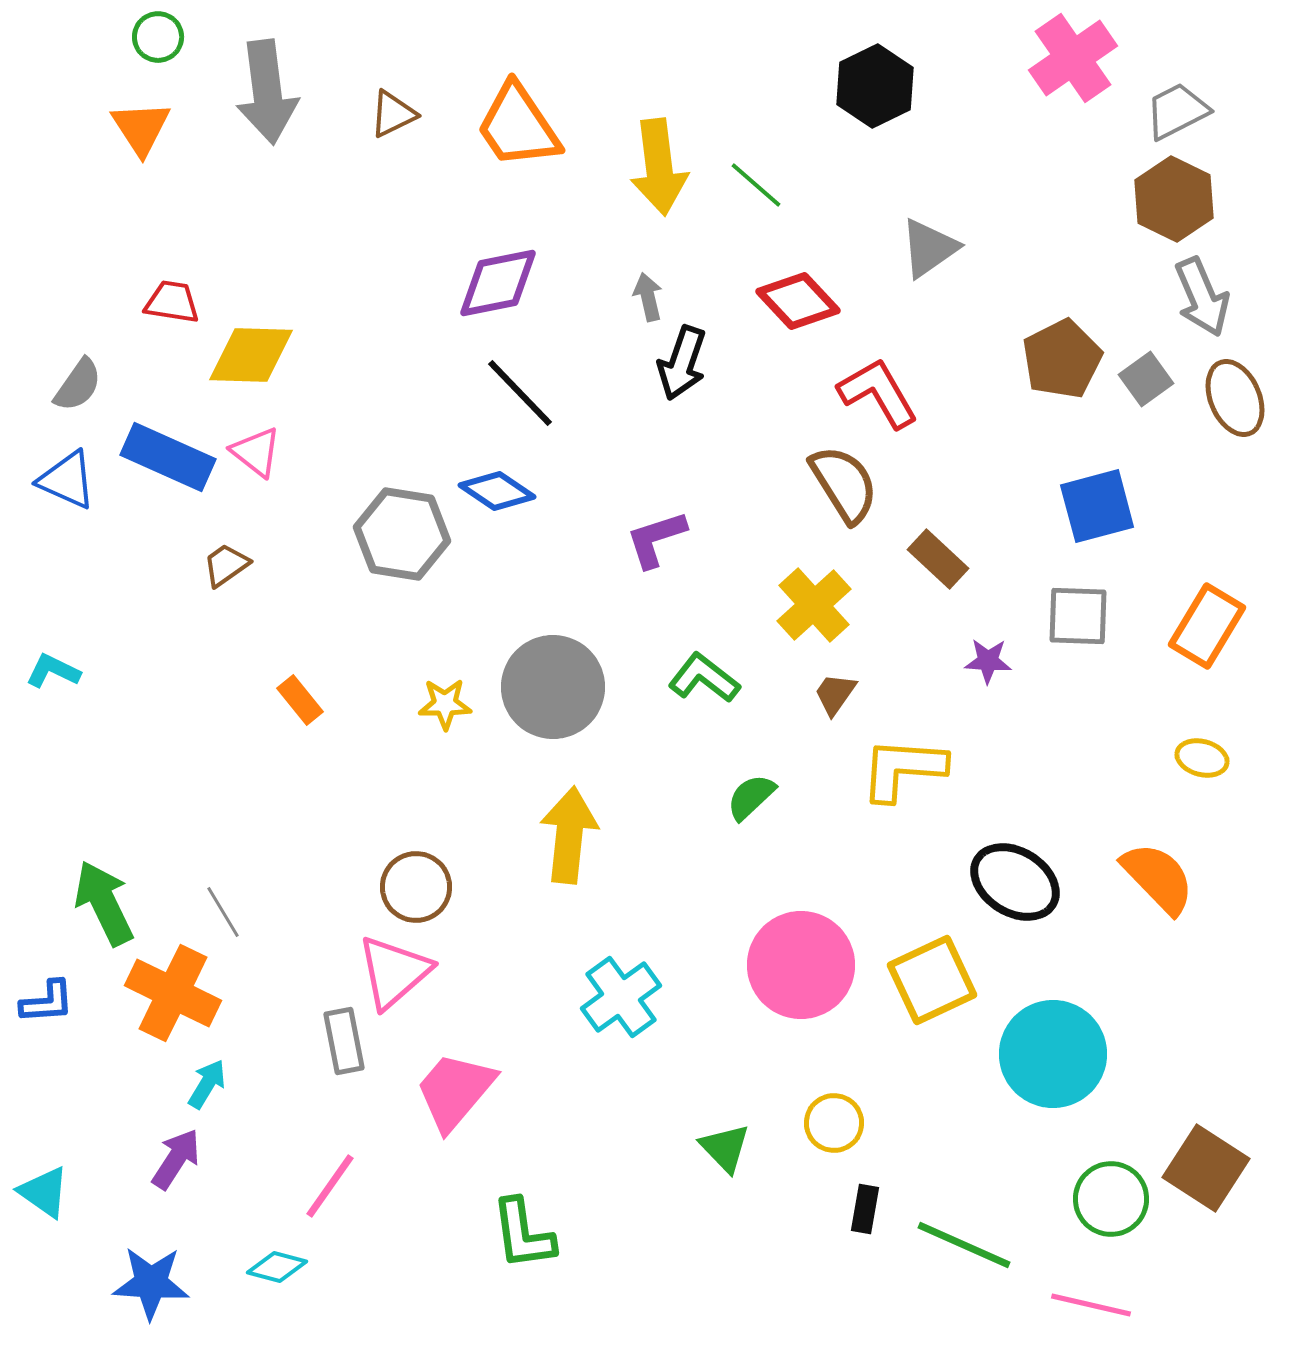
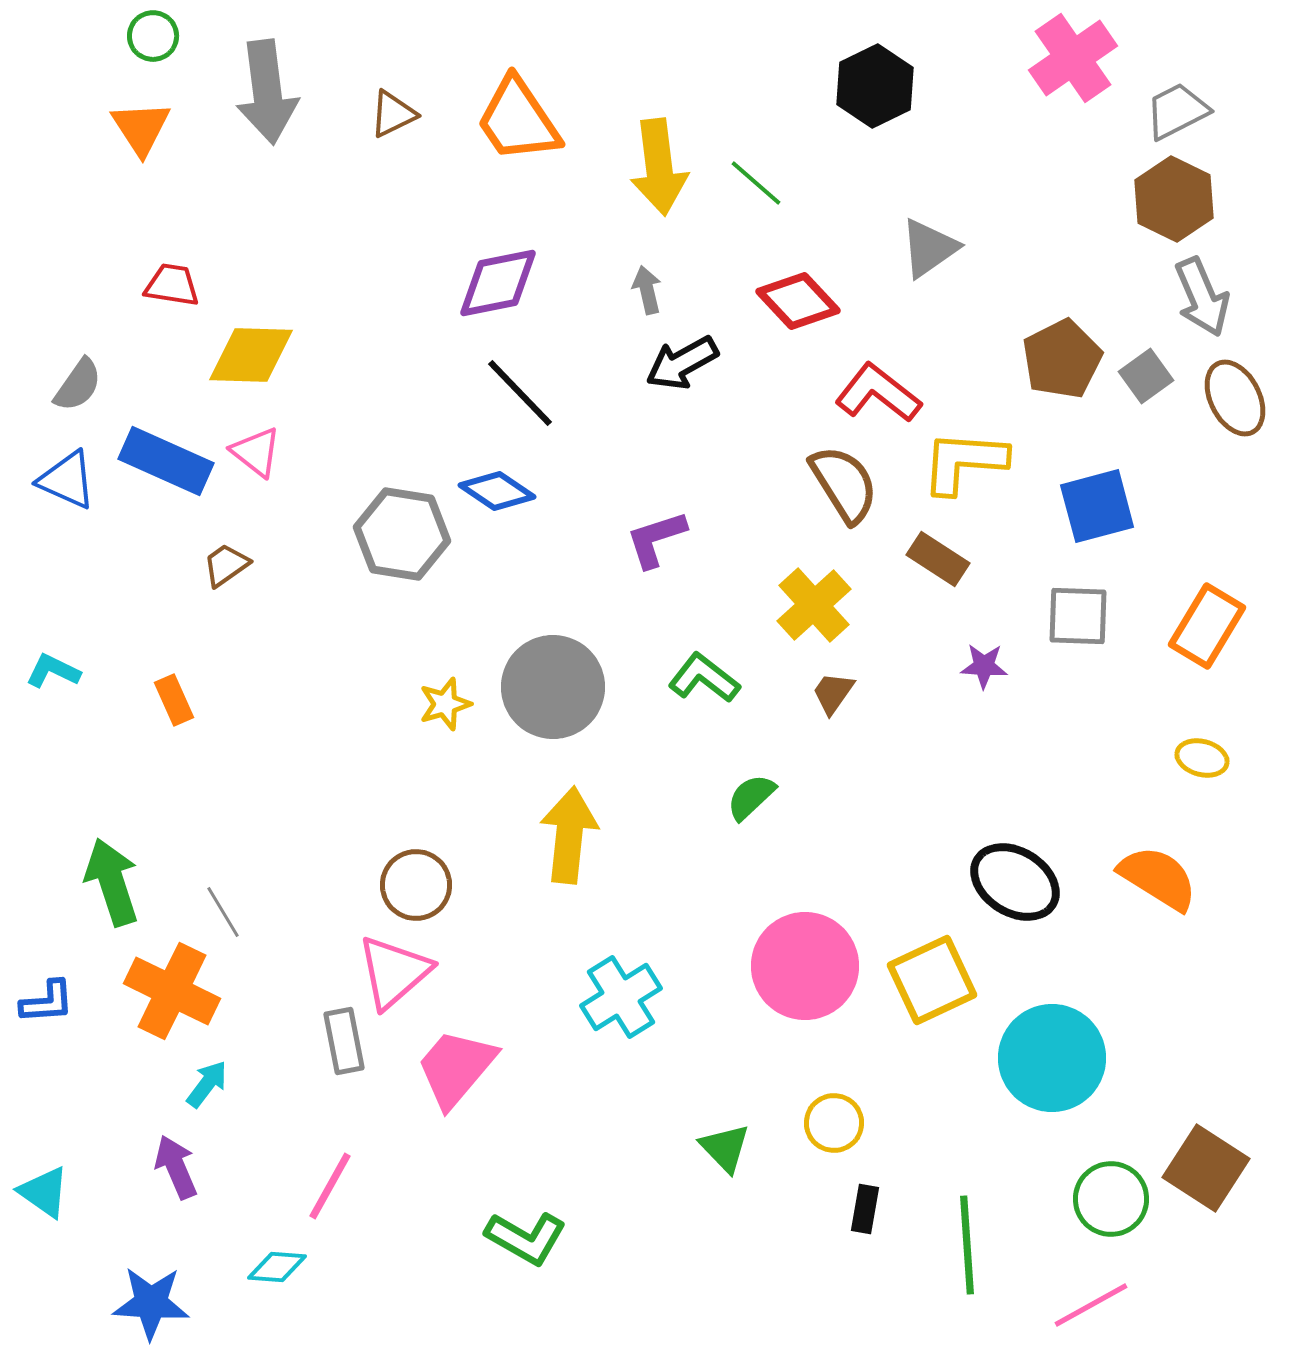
green circle at (158, 37): moved 5 px left, 1 px up
orange trapezoid at (518, 126): moved 6 px up
green line at (756, 185): moved 2 px up
gray arrow at (648, 297): moved 1 px left, 7 px up
red trapezoid at (172, 302): moved 17 px up
black arrow at (682, 363): rotated 42 degrees clockwise
gray square at (1146, 379): moved 3 px up
red L-shape at (878, 393): rotated 22 degrees counterclockwise
brown ellipse at (1235, 398): rotated 4 degrees counterclockwise
blue rectangle at (168, 457): moved 2 px left, 4 px down
brown rectangle at (938, 559): rotated 10 degrees counterclockwise
purple star at (988, 661): moved 4 px left, 5 px down
brown trapezoid at (835, 694): moved 2 px left, 1 px up
orange rectangle at (300, 700): moved 126 px left; rotated 15 degrees clockwise
yellow star at (445, 704): rotated 16 degrees counterclockwise
yellow L-shape at (903, 769): moved 61 px right, 307 px up
orange semicircle at (1158, 878): rotated 14 degrees counterclockwise
brown circle at (416, 887): moved 2 px up
green arrow at (104, 903): moved 8 px right, 21 px up; rotated 8 degrees clockwise
pink circle at (801, 965): moved 4 px right, 1 px down
orange cross at (173, 993): moved 1 px left, 2 px up
cyan cross at (621, 997): rotated 4 degrees clockwise
cyan circle at (1053, 1054): moved 1 px left, 4 px down
cyan arrow at (207, 1084): rotated 6 degrees clockwise
pink trapezoid at (455, 1091): moved 1 px right, 23 px up
purple arrow at (176, 1159): moved 8 px down; rotated 56 degrees counterclockwise
pink line at (330, 1186): rotated 6 degrees counterclockwise
green L-shape at (523, 1234): moved 3 px right, 4 px down; rotated 52 degrees counterclockwise
green line at (964, 1245): moved 3 px right; rotated 62 degrees clockwise
cyan diamond at (277, 1267): rotated 10 degrees counterclockwise
blue star at (151, 1283): moved 20 px down
pink line at (1091, 1305): rotated 42 degrees counterclockwise
